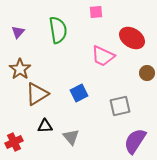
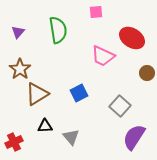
gray square: rotated 35 degrees counterclockwise
purple semicircle: moved 1 px left, 4 px up
